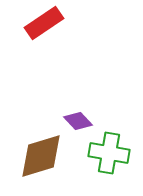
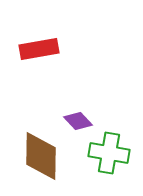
red rectangle: moved 5 px left, 26 px down; rotated 24 degrees clockwise
brown diamond: rotated 72 degrees counterclockwise
